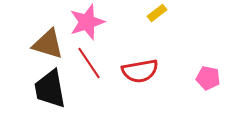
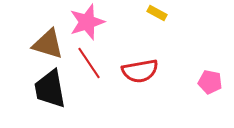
yellow rectangle: rotated 66 degrees clockwise
pink pentagon: moved 2 px right, 4 px down
